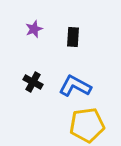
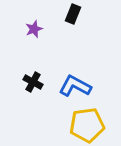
black rectangle: moved 23 px up; rotated 18 degrees clockwise
